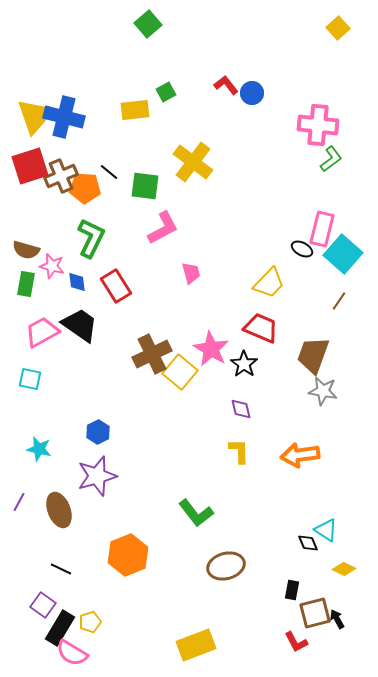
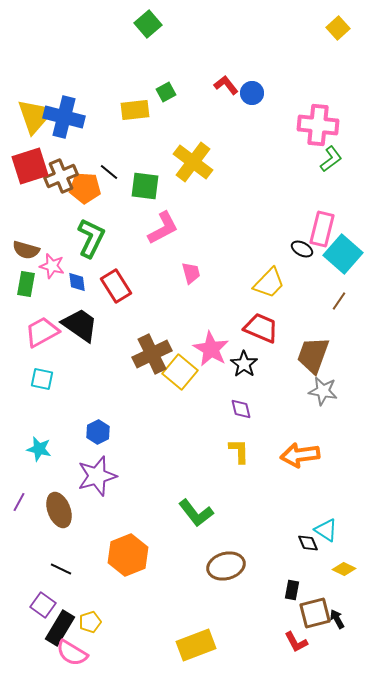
cyan square at (30, 379): moved 12 px right
